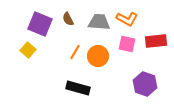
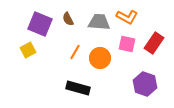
orange L-shape: moved 2 px up
red rectangle: moved 2 px left, 2 px down; rotated 50 degrees counterclockwise
yellow square: rotated 21 degrees clockwise
orange circle: moved 2 px right, 2 px down
